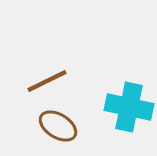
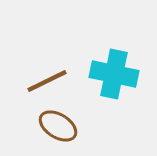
cyan cross: moved 15 px left, 33 px up
